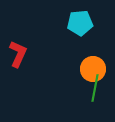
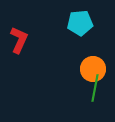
red L-shape: moved 1 px right, 14 px up
